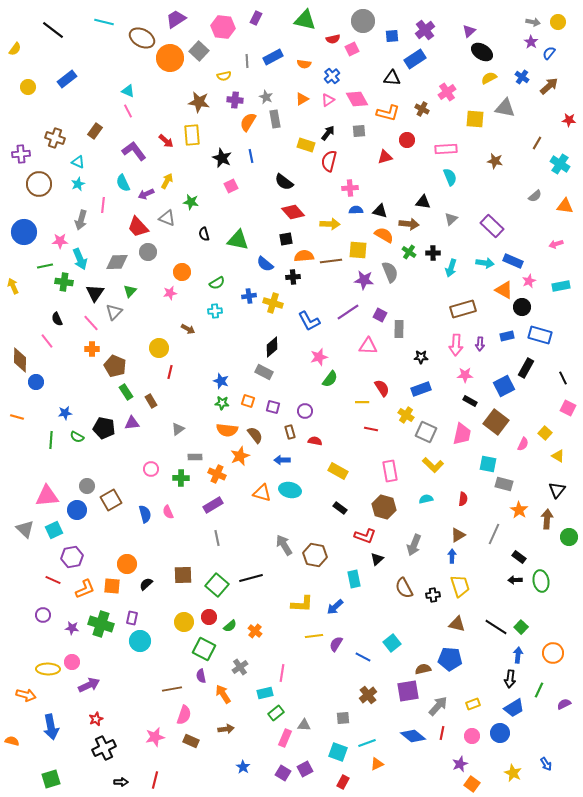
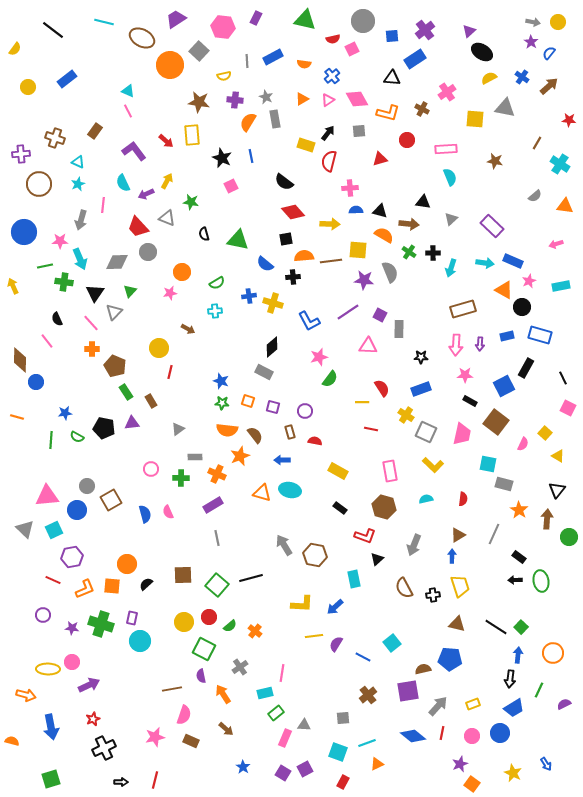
orange circle at (170, 58): moved 7 px down
red triangle at (385, 157): moved 5 px left, 2 px down
red star at (96, 719): moved 3 px left
brown arrow at (226, 729): rotated 49 degrees clockwise
